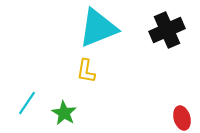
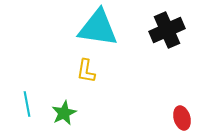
cyan triangle: rotated 30 degrees clockwise
cyan line: moved 1 px down; rotated 45 degrees counterclockwise
green star: rotated 15 degrees clockwise
